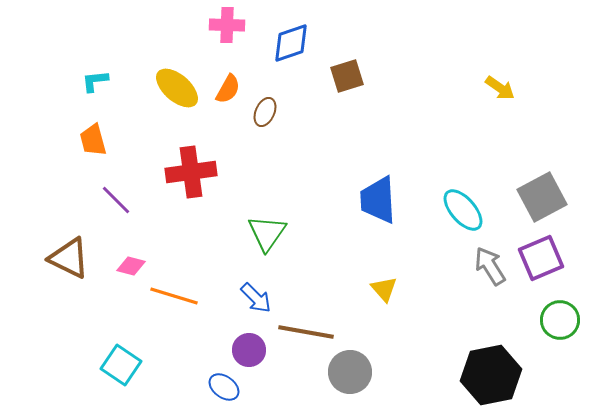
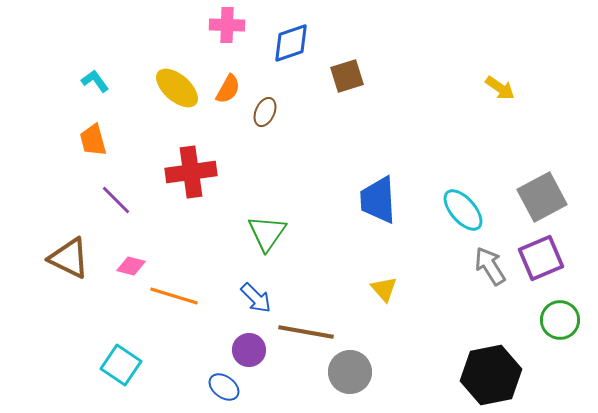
cyan L-shape: rotated 60 degrees clockwise
